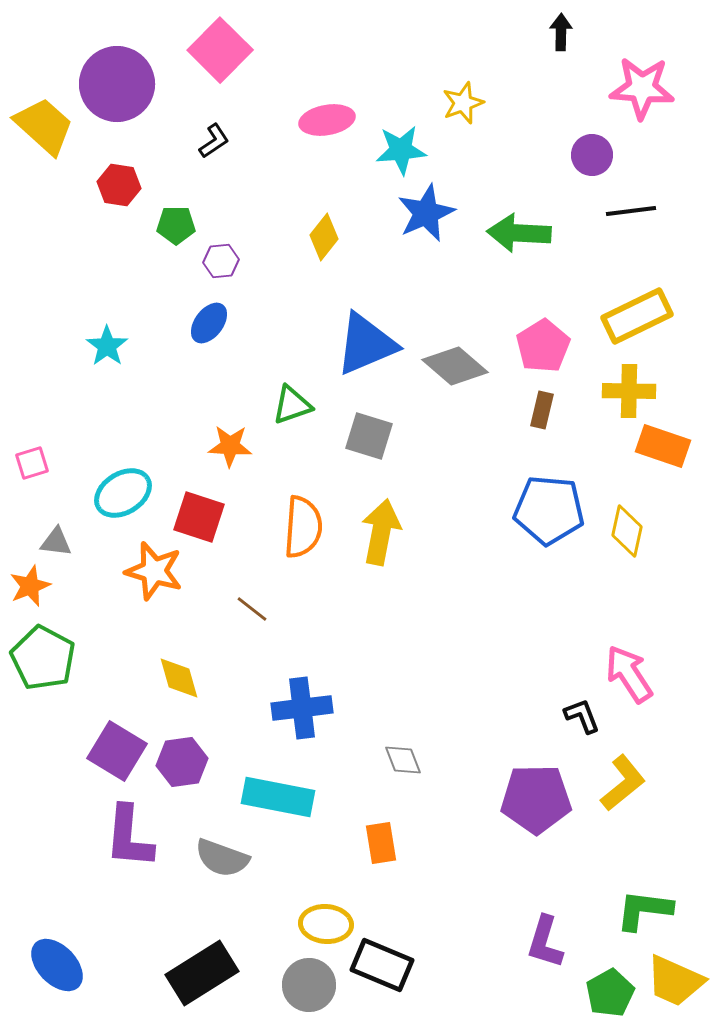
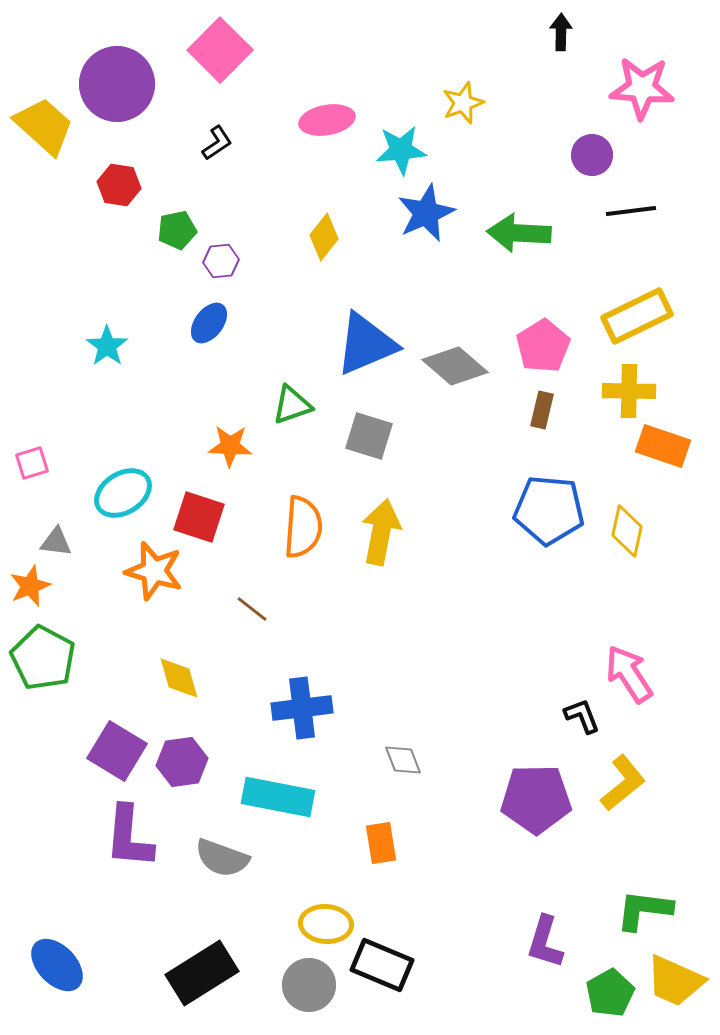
black L-shape at (214, 141): moved 3 px right, 2 px down
green pentagon at (176, 225): moved 1 px right, 5 px down; rotated 12 degrees counterclockwise
